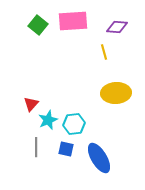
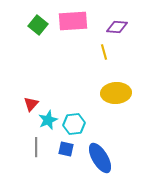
blue ellipse: moved 1 px right
